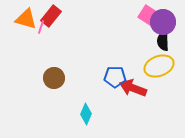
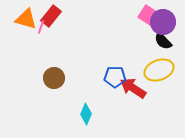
black semicircle: rotated 42 degrees counterclockwise
yellow ellipse: moved 4 px down
red arrow: rotated 12 degrees clockwise
